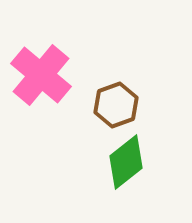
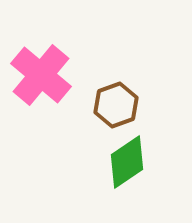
green diamond: moved 1 px right; rotated 4 degrees clockwise
